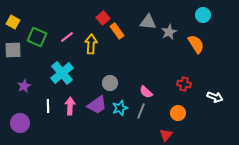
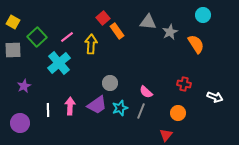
gray star: moved 1 px right
green square: rotated 24 degrees clockwise
cyan cross: moved 3 px left, 10 px up
white line: moved 4 px down
